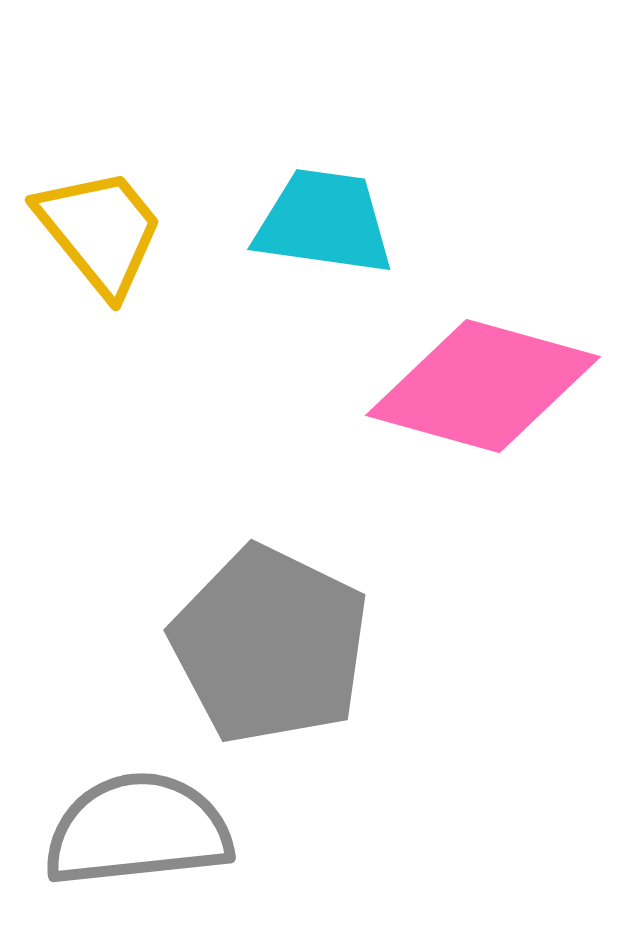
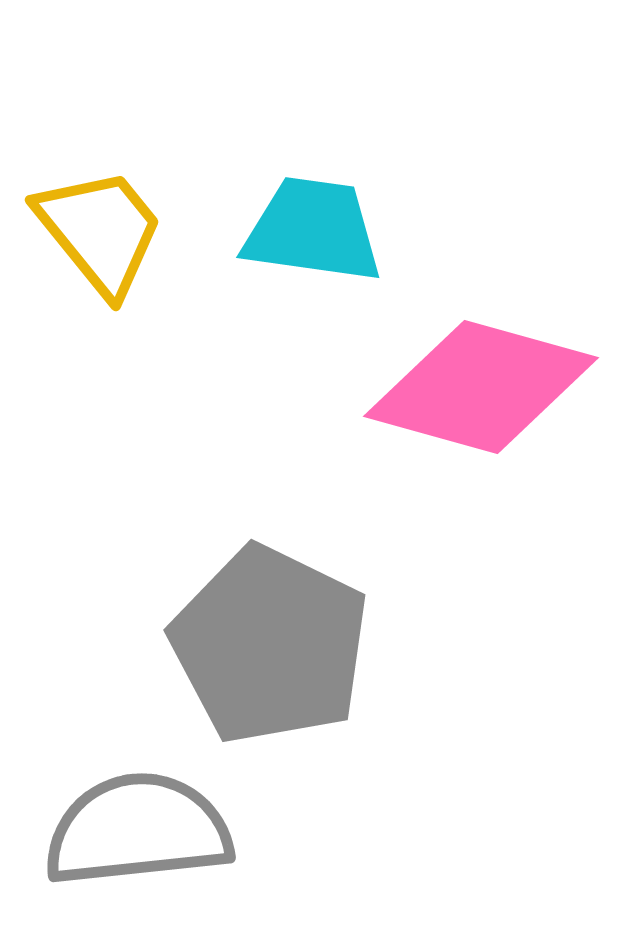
cyan trapezoid: moved 11 px left, 8 px down
pink diamond: moved 2 px left, 1 px down
